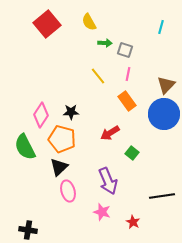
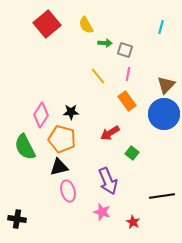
yellow semicircle: moved 3 px left, 3 px down
black triangle: rotated 30 degrees clockwise
black cross: moved 11 px left, 11 px up
